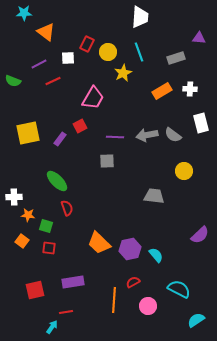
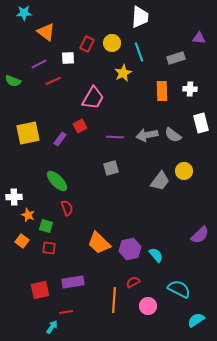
yellow circle at (108, 52): moved 4 px right, 9 px up
orange rectangle at (162, 91): rotated 60 degrees counterclockwise
gray square at (107, 161): moved 4 px right, 7 px down; rotated 14 degrees counterclockwise
gray trapezoid at (154, 196): moved 6 px right, 15 px up; rotated 120 degrees clockwise
orange star at (28, 215): rotated 16 degrees clockwise
red square at (35, 290): moved 5 px right
